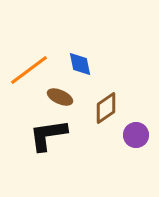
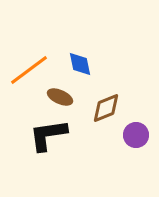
brown diamond: rotated 12 degrees clockwise
